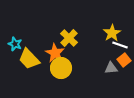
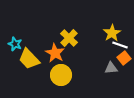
orange square: moved 2 px up
yellow circle: moved 7 px down
